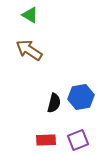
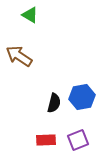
brown arrow: moved 10 px left, 6 px down
blue hexagon: moved 1 px right
